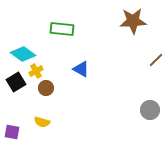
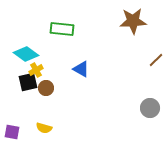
cyan diamond: moved 3 px right
yellow cross: moved 1 px up
black square: moved 12 px right; rotated 18 degrees clockwise
gray circle: moved 2 px up
yellow semicircle: moved 2 px right, 6 px down
